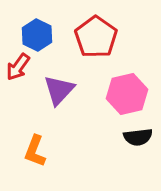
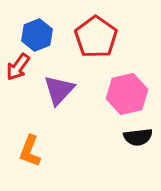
blue hexagon: rotated 12 degrees clockwise
orange L-shape: moved 5 px left
